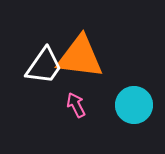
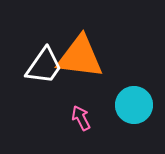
pink arrow: moved 5 px right, 13 px down
